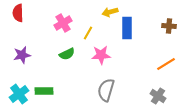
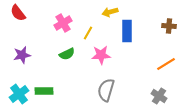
red semicircle: rotated 36 degrees counterclockwise
blue rectangle: moved 3 px down
gray cross: moved 1 px right
